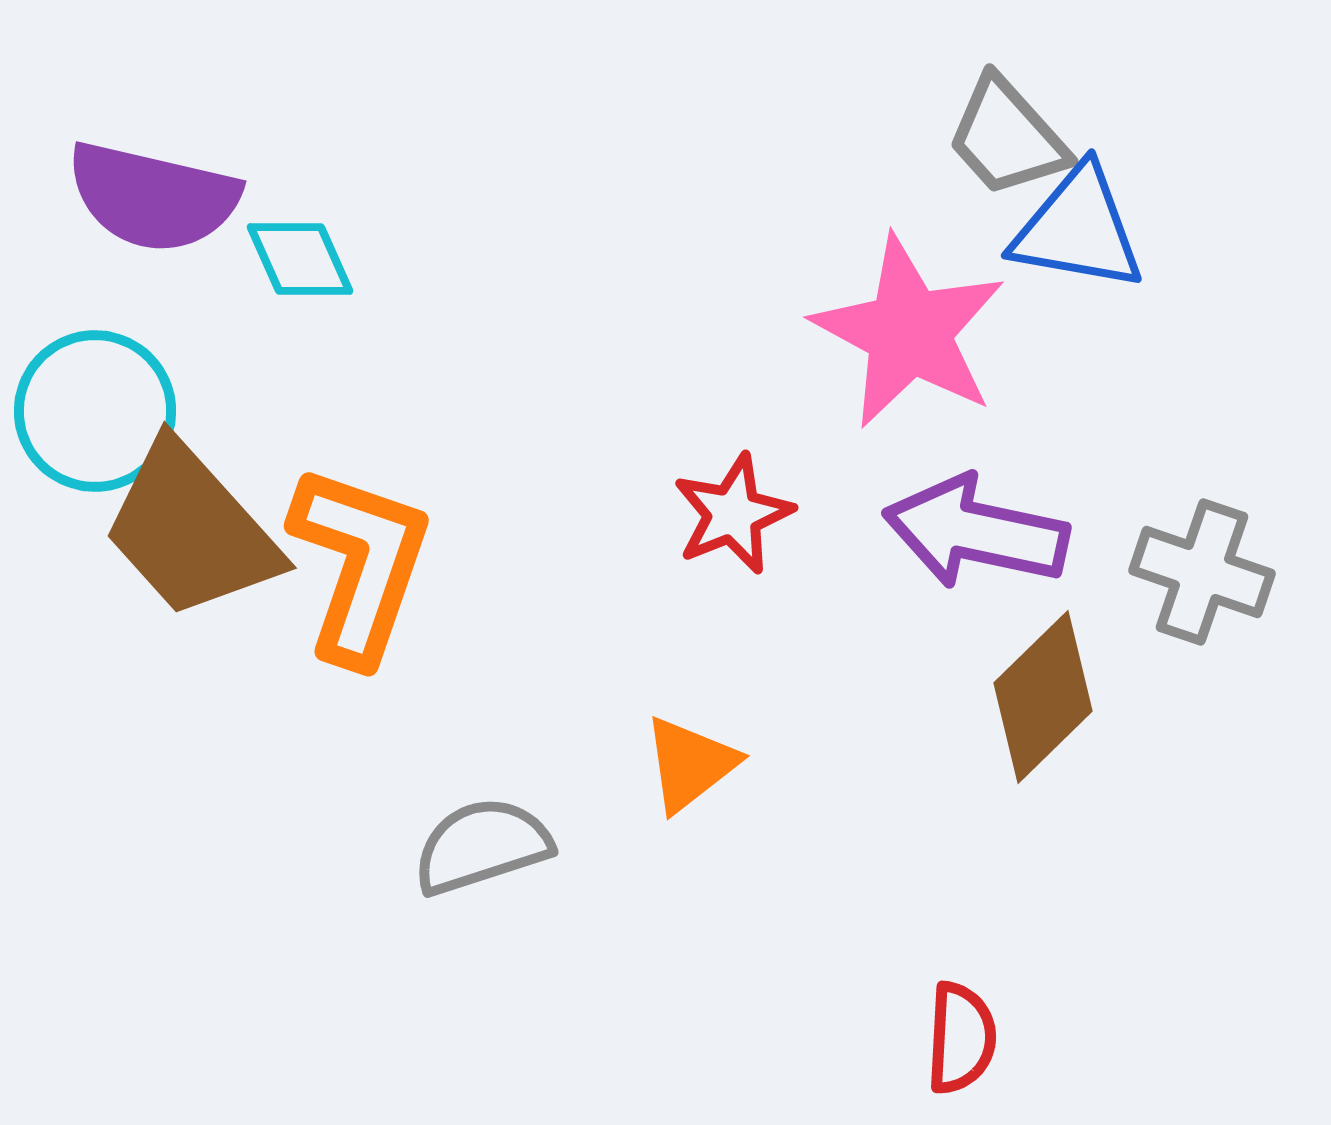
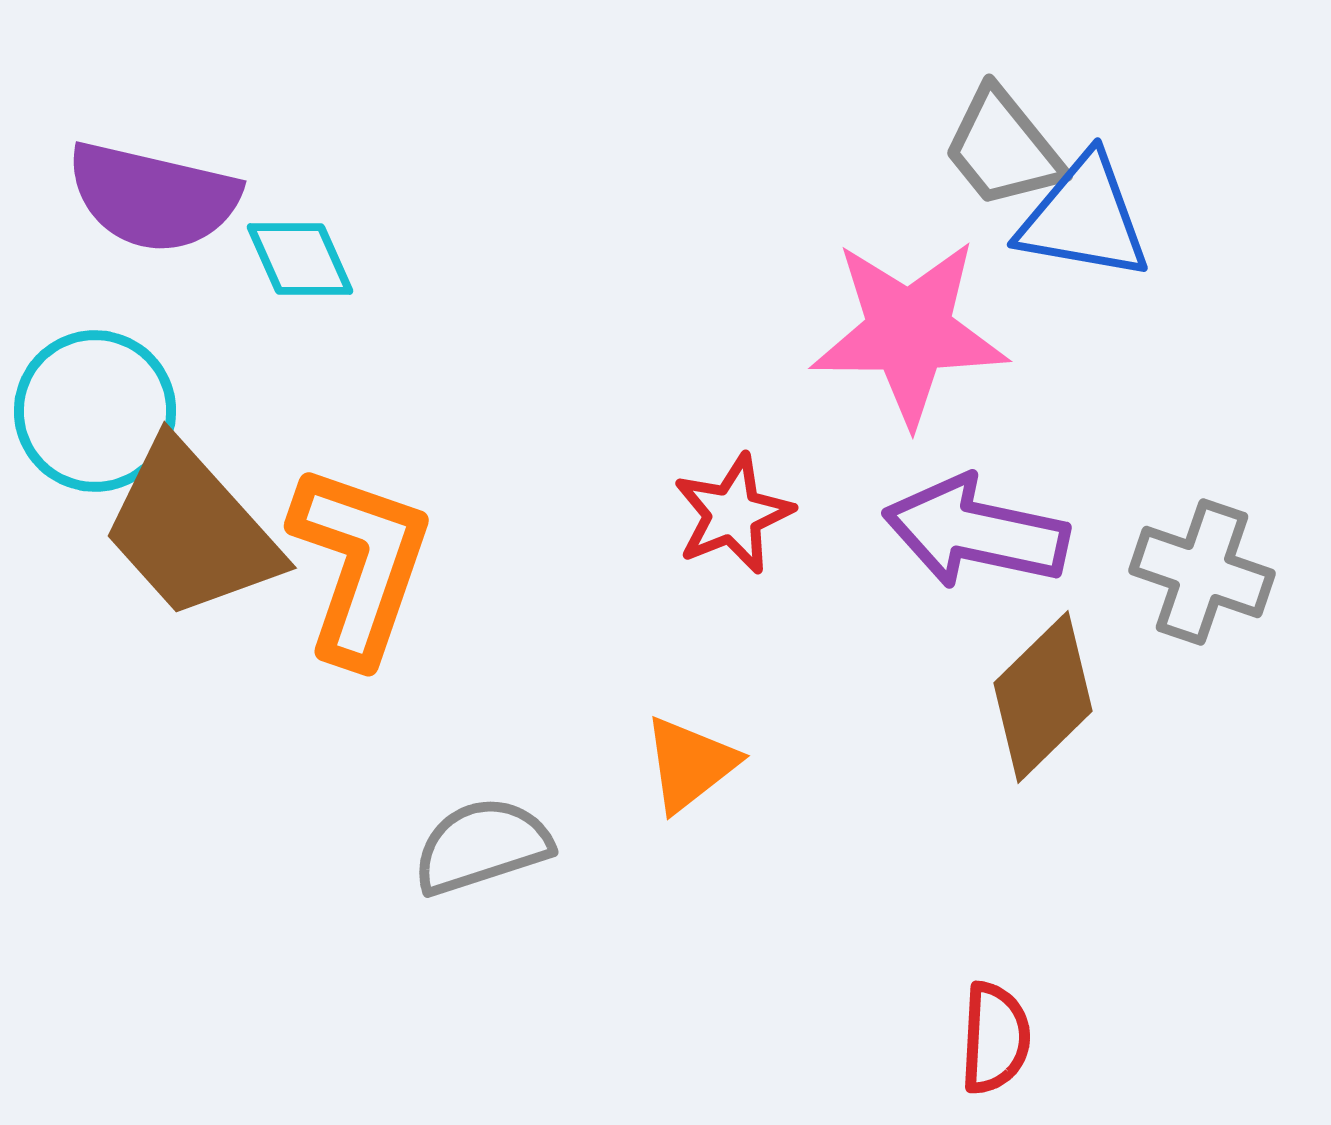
gray trapezoid: moved 4 px left, 11 px down; rotated 3 degrees clockwise
blue triangle: moved 6 px right, 11 px up
pink star: rotated 28 degrees counterclockwise
red semicircle: moved 34 px right
